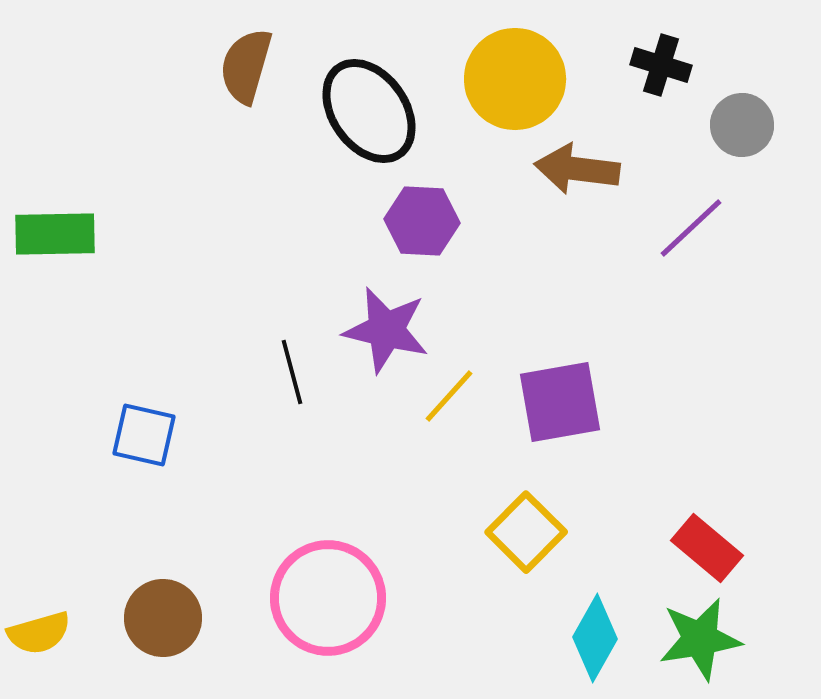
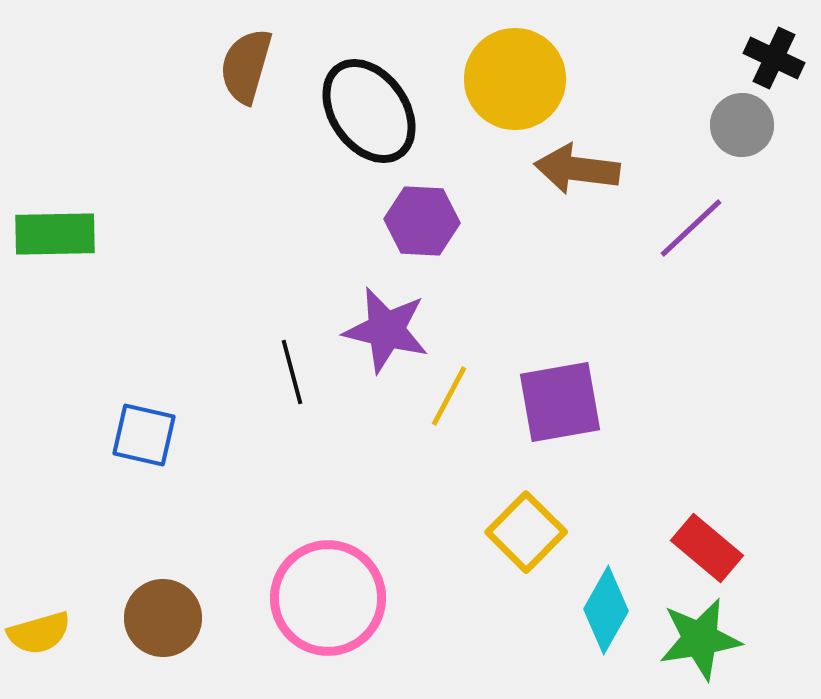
black cross: moved 113 px right, 7 px up; rotated 8 degrees clockwise
yellow line: rotated 14 degrees counterclockwise
cyan diamond: moved 11 px right, 28 px up
